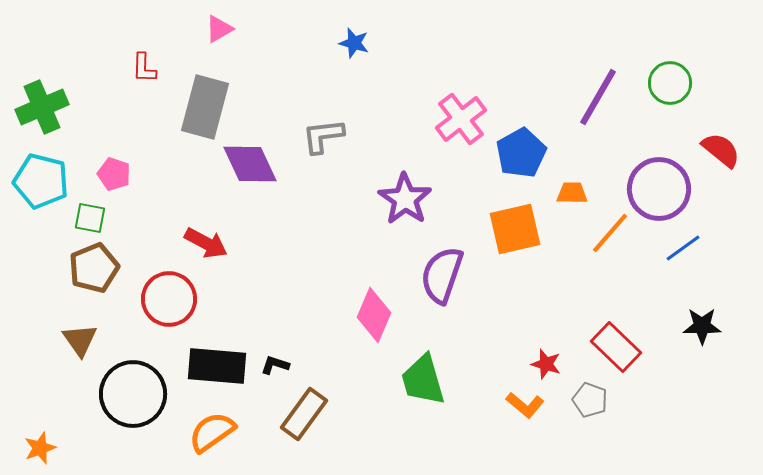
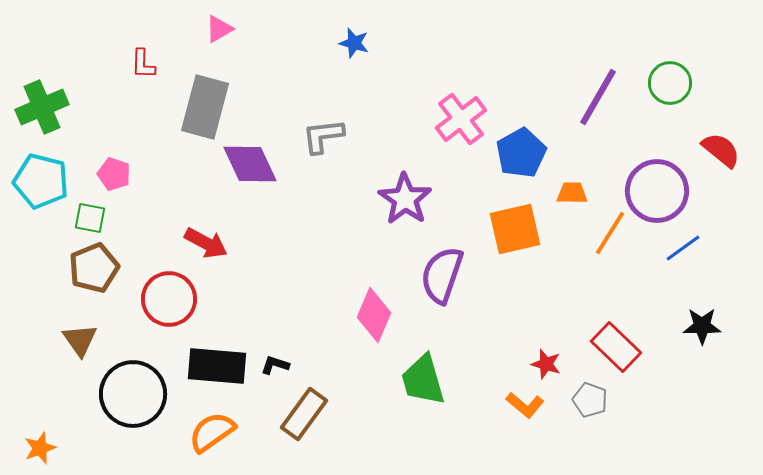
red L-shape: moved 1 px left, 4 px up
purple circle: moved 2 px left, 2 px down
orange line: rotated 9 degrees counterclockwise
